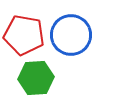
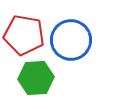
blue circle: moved 5 px down
